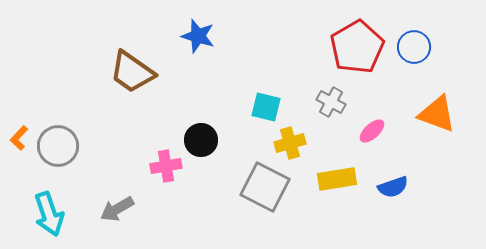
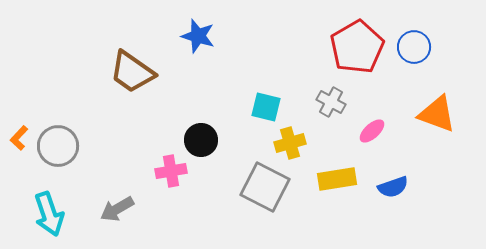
pink cross: moved 5 px right, 5 px down
